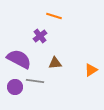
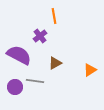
orange line: rotated 63 degrees clockwise
purple semicircle: moved 4 px up
brown triangle: rotated 24 degrees counterclockwise
orange triangle: moved 1 px left
